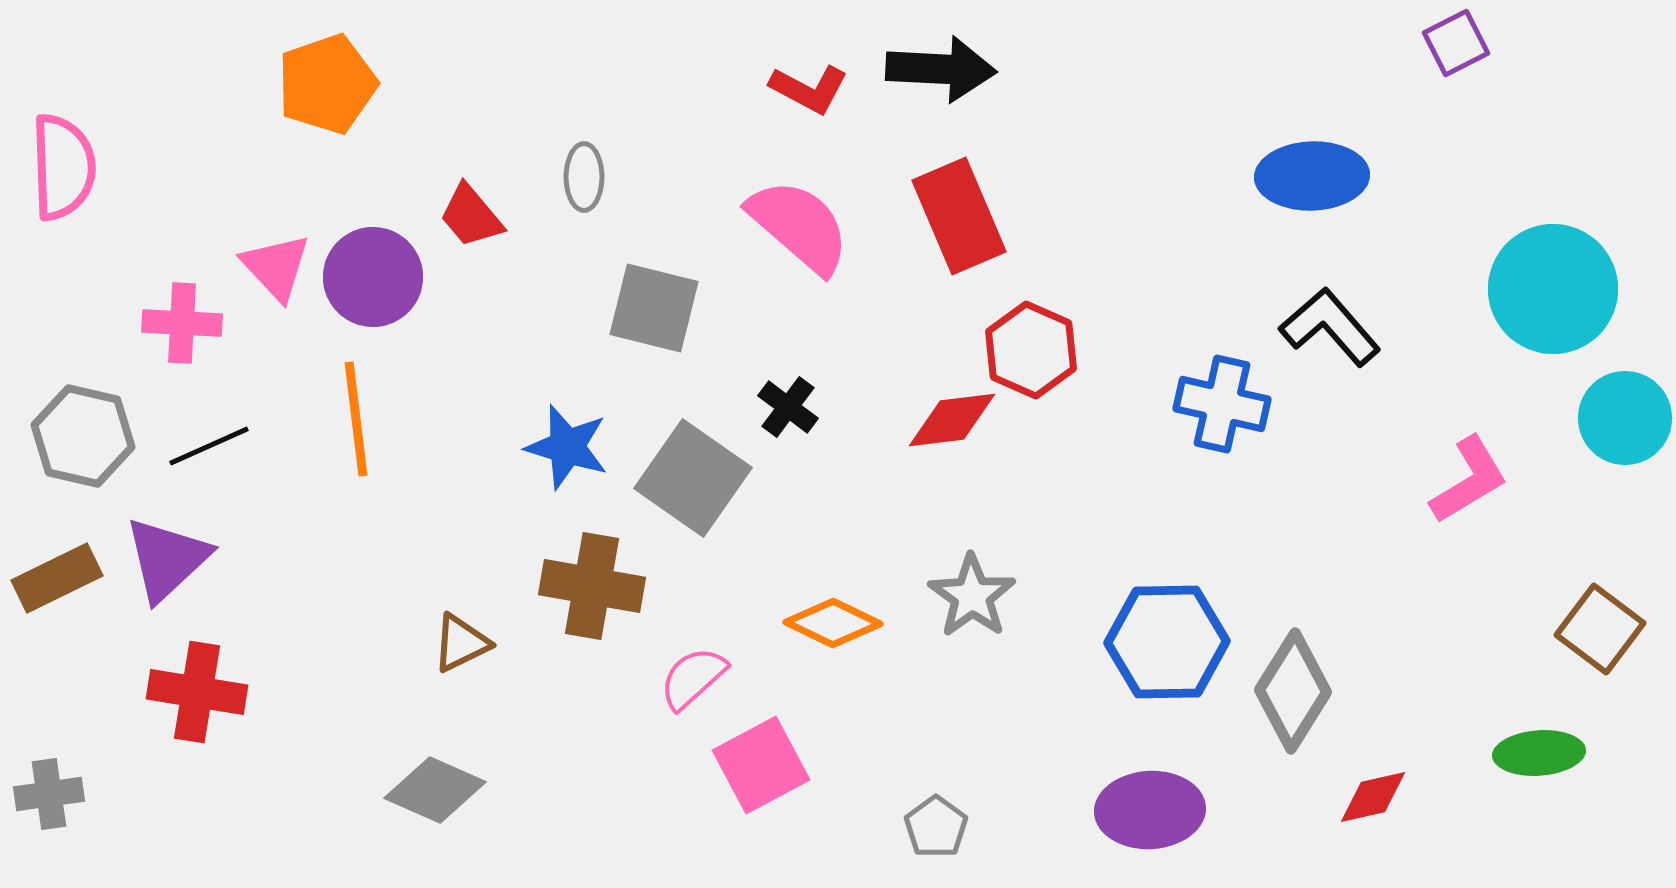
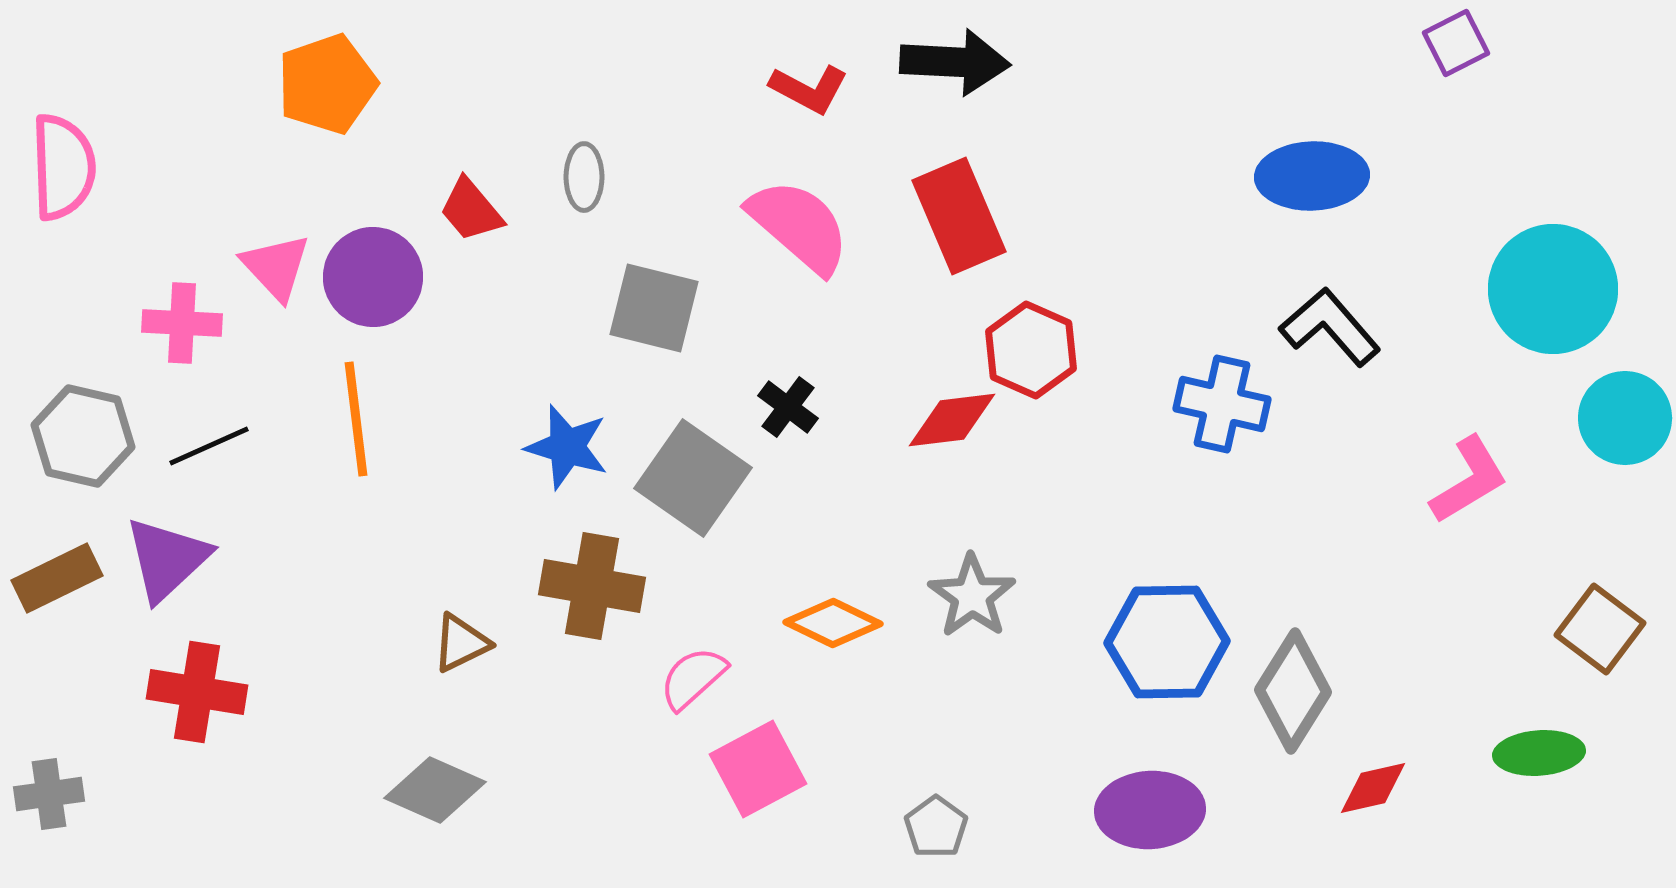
black arrow at (941, 69): moved 14 px right, 7 px up
red trapezoid at (471, 216): moved 6 px up
pink square at (761, 765): moved 3 px left, 4 px down
red diamond at (1373, 797): moved 9 px up
